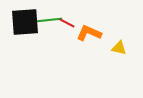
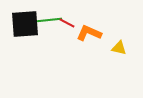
black square: moved 2 px down
